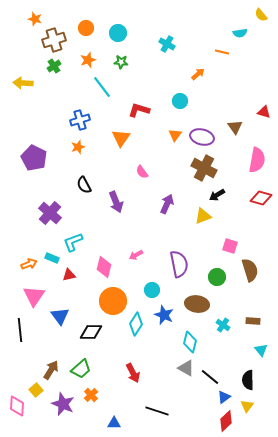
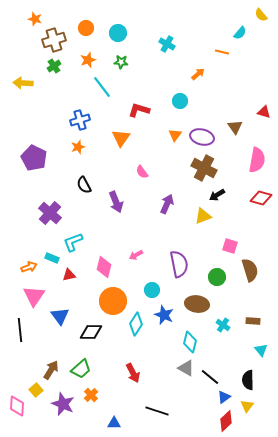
cyan semicircle at (240, 33): rotated 40 degrees counterclockwise
orange arrow at (29, 264): moved 3 px down
